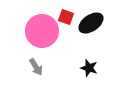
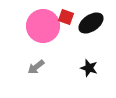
pink circle: moved 1 px right, 5 px up
gray arrow: rotated 84 degrees clockwise
